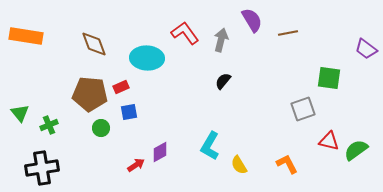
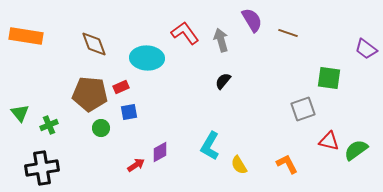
brown line: rotated 30 degrees clockwise
gray arrow: rotated 30 degrees counterclockwise
